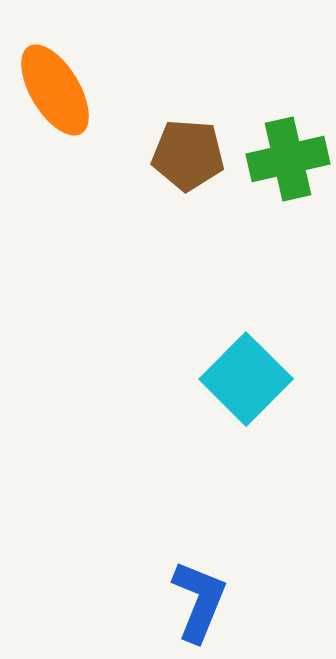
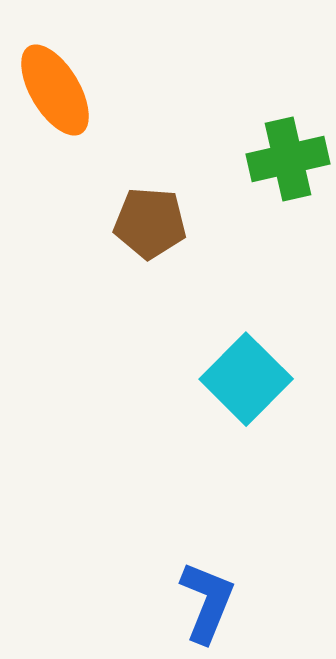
brown pentagon: moved 38 px left, 68 px down
blue L-shape: moved 8 px right, 1 px down
